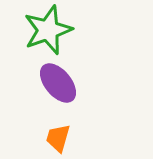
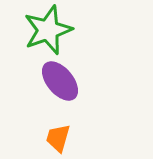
purple ellipse: moved 2 px right, 2 px up
